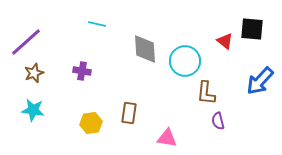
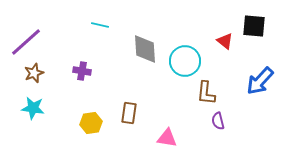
cyan line: moved 3 px right, 1 px down
black square: moved 2 px right, 3 px up
cyan star: moved 2 px up
